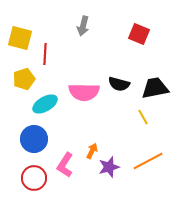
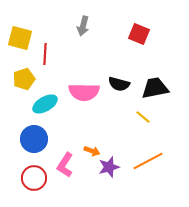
yellow line: rotated 21 degrees counterclockwise
orange arrow: rotated 84 degrees clockwise
